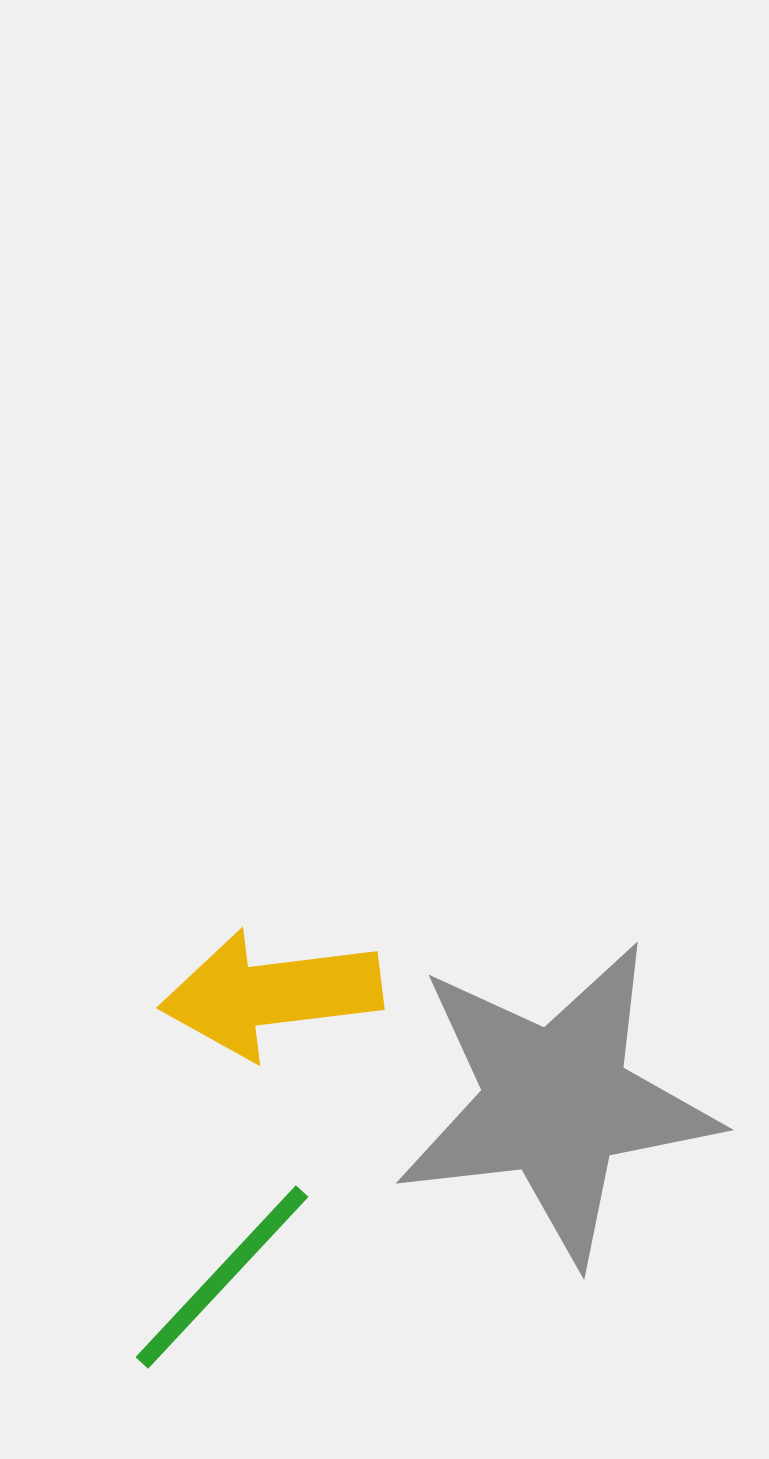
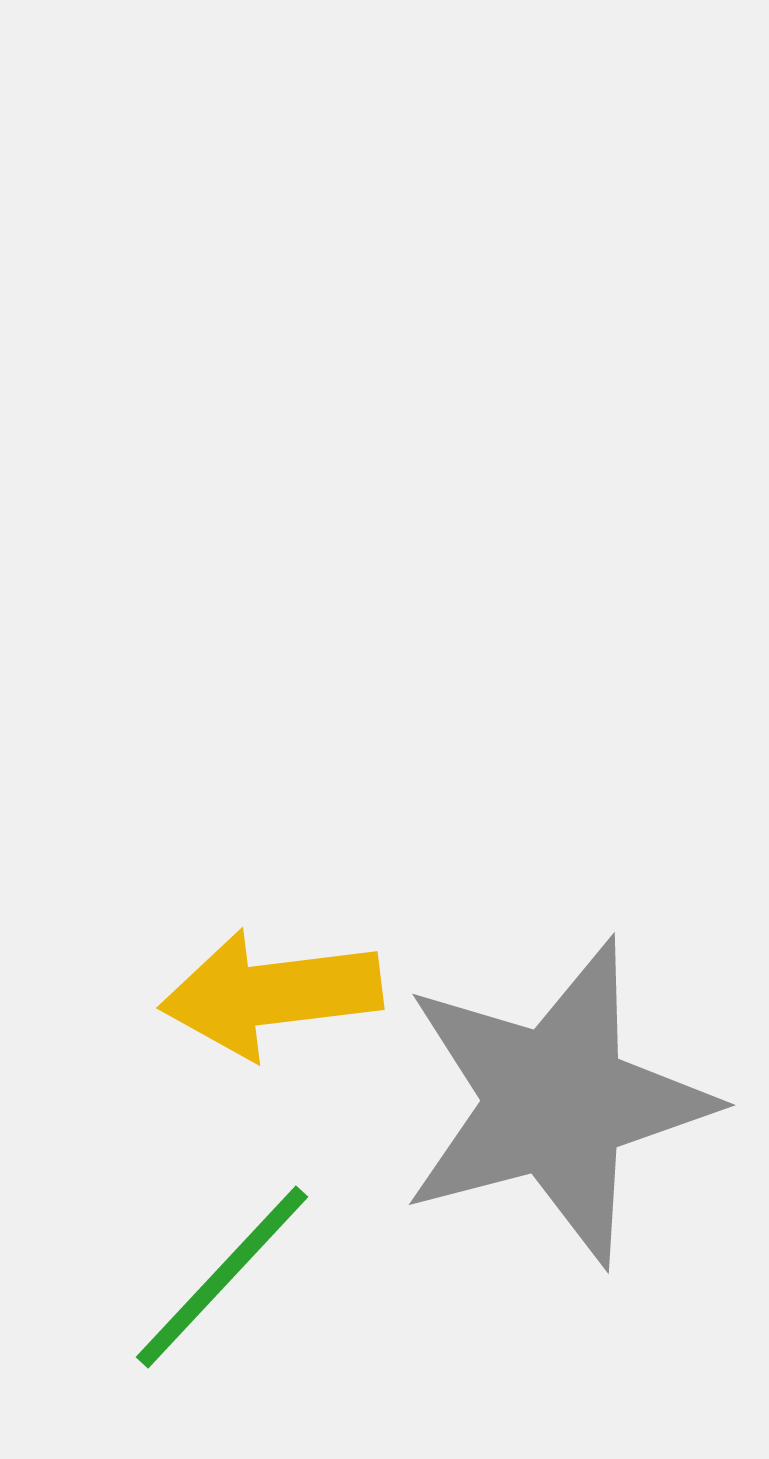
gray star: rotated 8 degrees counterclockwise
